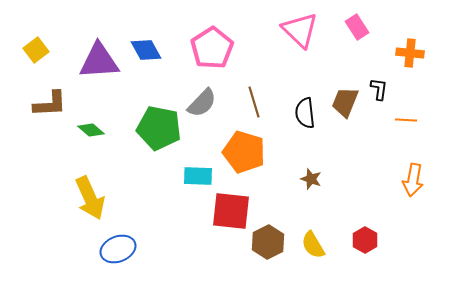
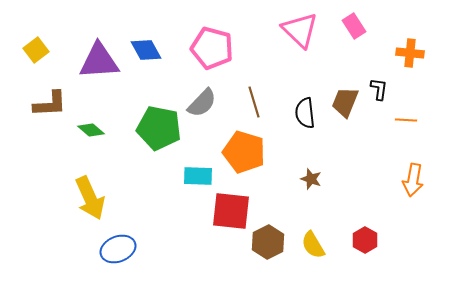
pink rectangle: moved 3 px left, 1 px up
pink pentagon: rotated 24 degrees counterclockwise
